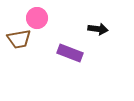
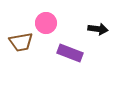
pink circle: moved 9 px right, 5 px down
brown trapezoid: moved 2 px right, 3 px down
